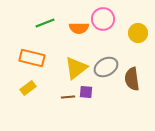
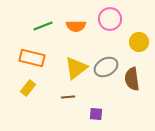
pink circle: moved 7 px right
green line: moved 2 px left, 3 px down
orange semicircle: moved 3 px left, 2 px up
yellow circle: moved 1 px right, 9 px down
yellow rectangle: rotated 14 degrees counterclockwise
purple square: moved 10 px right, 22 px down
